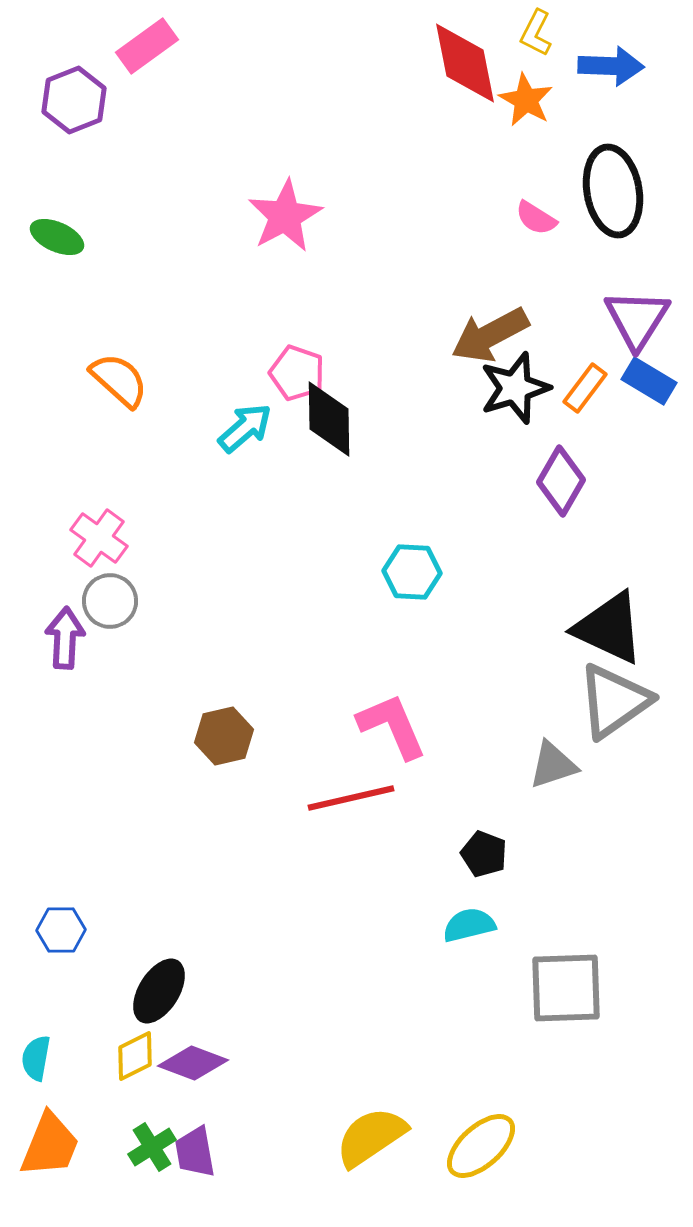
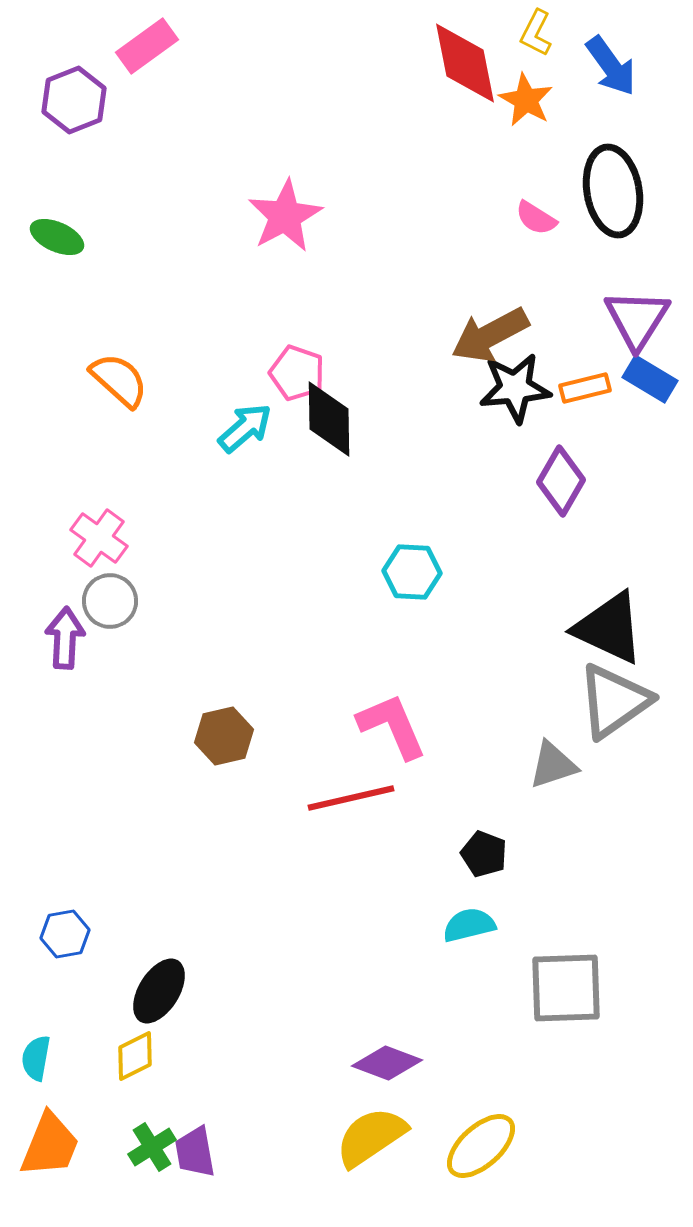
blue arrow at (611, 66): rotated 52 degrees clockwise
blue rectangle at (649, 381): moved 1 px right, 2 px up
black star at (515, 388): rotated 12 degrees clockwise
orange rectangle at (585, 388): rotated 39 degrees clockwise
blue hexagon at (61, 930): moved 4 px right, 4 px down; rotated 9 degrees counterclockwise
purple diamond at (193, 1063): moved 194 px right
